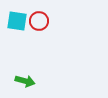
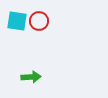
green arrow: moved 6 px right, 4 px up; rotated 18 degrees counterclockwise
